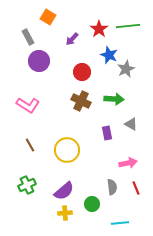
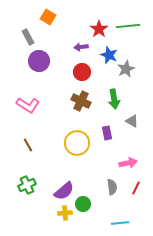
purple arrow: moved 9 px right, 8 px down; rotated 40 degrees clockwise
green arrow: rotated 78 degrees clockwise
gray triangle: moved 1 px right, 3 px up
brown line: moved 2 px left
yellow circle: moved 10 px right, 7 px up
red line: rotated 48 degrees clockwise
green circle: moved 9 px left
